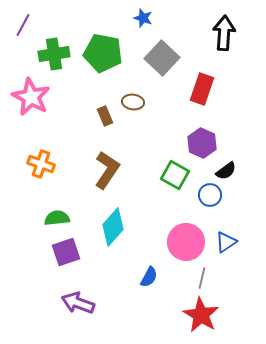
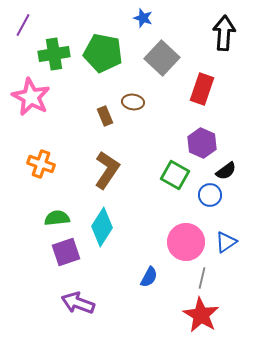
cyan diamond: moved 11 px left; rotated 9 degrees counterclockwise
